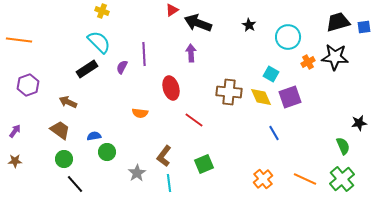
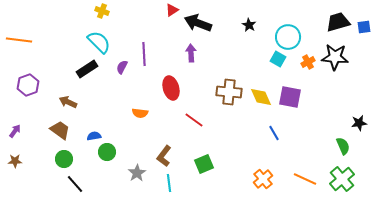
cyan square at (271, 74): moved 7 px right, 15 px up
purple square at (290, 97): rotated 30 degrees clockwise
